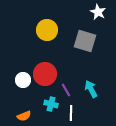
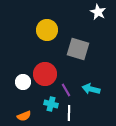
gray square: moved 7 px left, 8 px down
white circle: moved 2 px down
cyan arrow: rotated 48 degrees counterclockwise
white line: moved 2 px left
